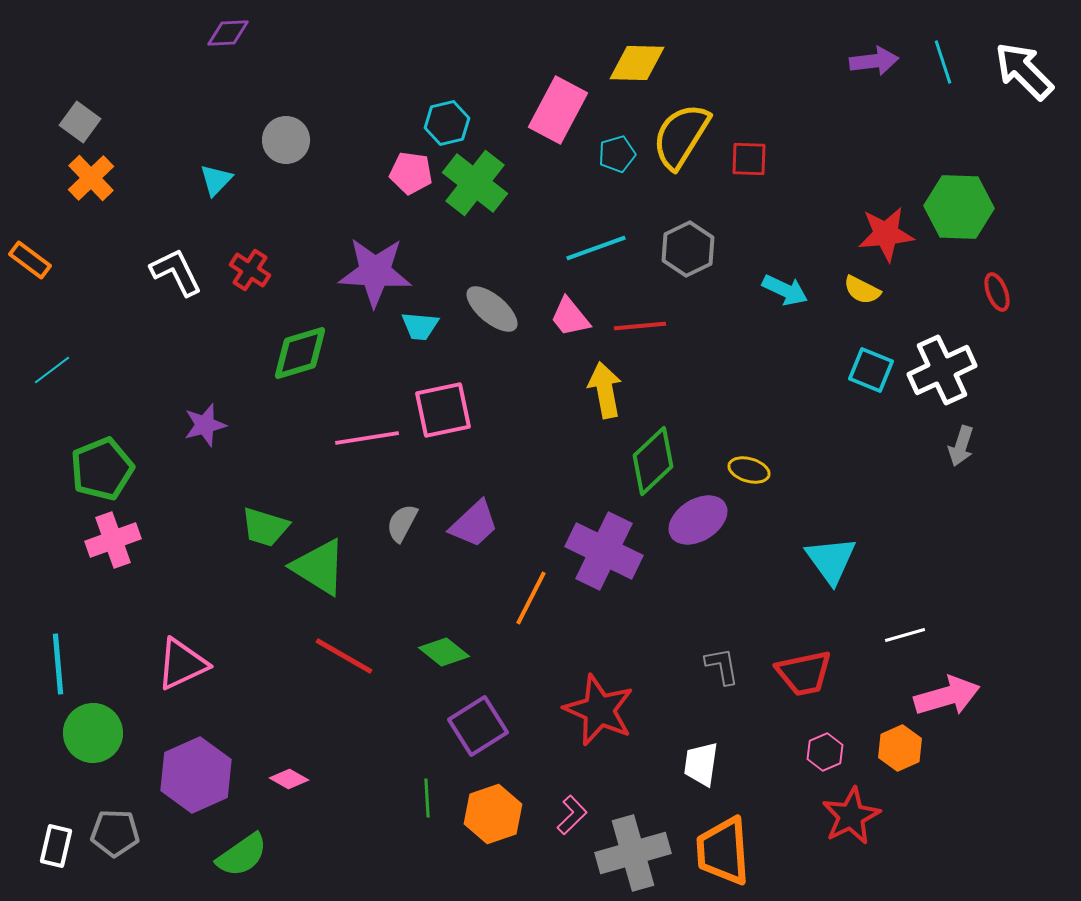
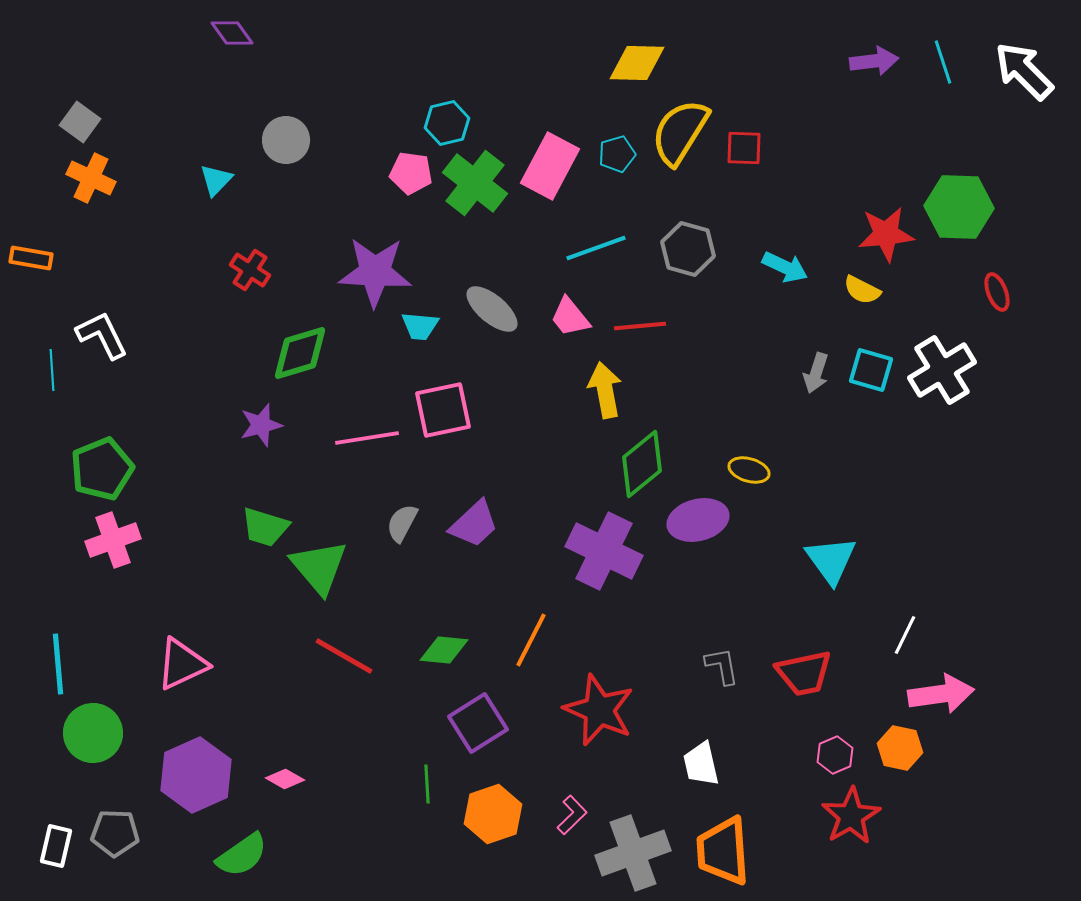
purple diamond at (228, 33): moved 4 px right; rotated 57 degrees clockwise
pink rectangle at (558, 110): moved 8 px left, 56 px down
yellow semicircle at (681, 136): moved 1 px left, 4 px up
red square at (749, 159): moved 5 px left, 11 px up
orange cross at (91, 178): rotated 21 degrees counterclockwise
gray hexagon at (688, 249): rotated 18 degrees counterclockwise
orange rectangle at (30, 260): moved 1 px right, 2 px up; rotated 27 degrees counterclockwise
white L-shape at (176, 272): moved 74 px left, 63 px down
cyan arrow at (785, 290): moved 23 px up
cyan line at (52, 370): rotated 57 degrees counterclockwise
cyan square at (871, 370): rotated 6 degrees counterclockwise
white cross at (942, 370): rotated 6 degrees counterclockwise
purple star at (205, 425): moved 56 px right
gray arrow at (961, 446): moved 145 px left, 73 px up
green diamond at (653, 461): moved 11 px left, 3 px down; rotated 4 degrees clockwise
purple ellipse at (698, 520): rotated 18 degrees clockwise
green triangle at (319, 567): rotated 18 degrees clockwise
orange line at (531, 598): moved 42 px down
white line at (905, 635): rotated 48 degrees counterclockwise
green diamond at (444, 652): moved 2 px up; rotated 33 degrees counterclockwise
pink arrow at (947, 696): moved 6 px left, 2 px up; rotated 8 degrees clockwise
purple square at (478, 726): moved 3 px up
orange hexagon at (900, 748): rotated 24 degrees counterclockwise
pink hexagon at (825, 752): moved 10 px right, 3 px down
white trapezoid at (701, 764): rotated 21 degrees counterclockwise
pink diamond at (289, 779): moved 4 px left
green line at (427, 798): moved 14 px up
red star at (851, 816): rotated 4 degrees counterclockwise
gray cross at (633, 853): rotated 4 degrees counterclockwise
